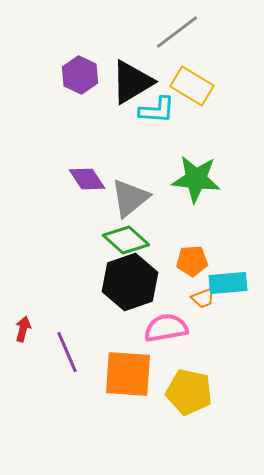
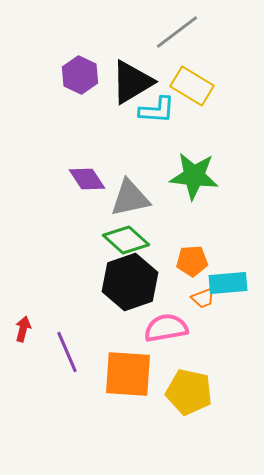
green star: moved 2 px left, 3 px up
gray triangle: rotated 27 degrees clockwise
